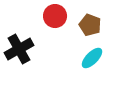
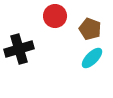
brown pentagon: moved 4 px down
black cross: rotated 12 degrees clockwise
